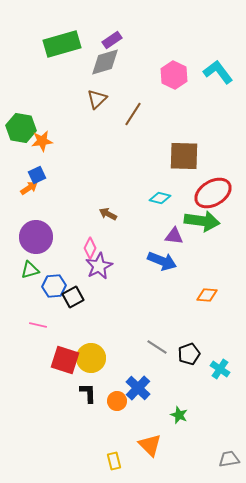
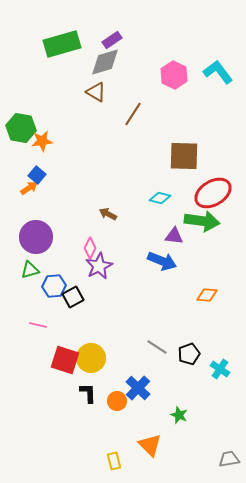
brown triangle: moved 1 px left, 7 px up; rotated 45 degrees counterclockwise
blue square: rotated 24 degrees counterclockwise
